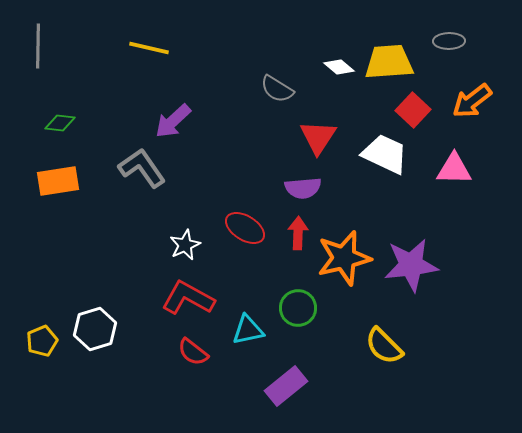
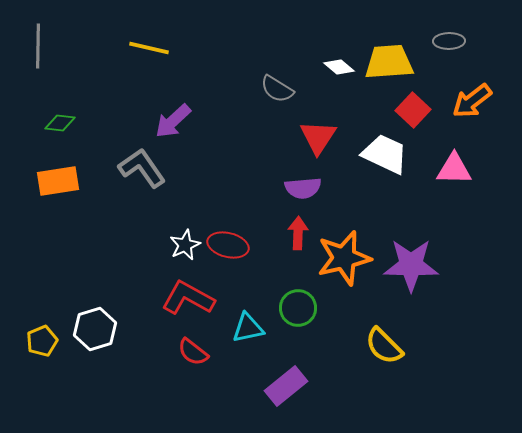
red ellipse: moved 17 px left, 17 px down; rotated 18 degrees counterclockwise
purple star: rotated 8 degrees clockwise
cyan triangle: moved 2 px up
